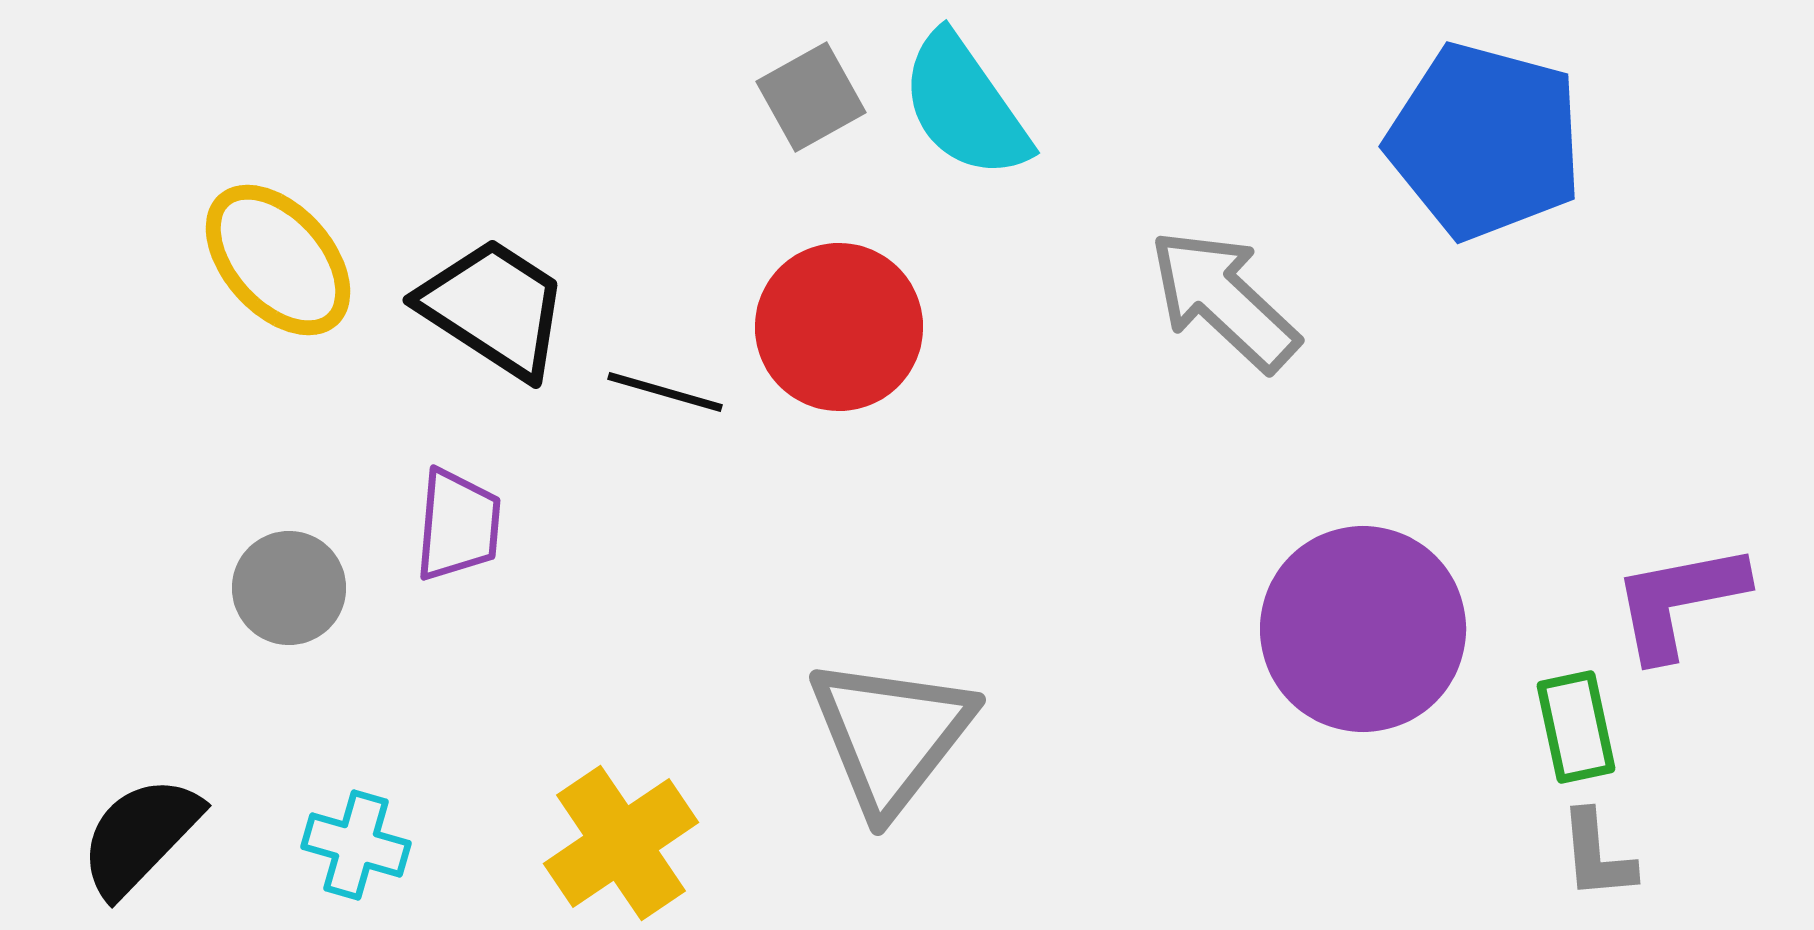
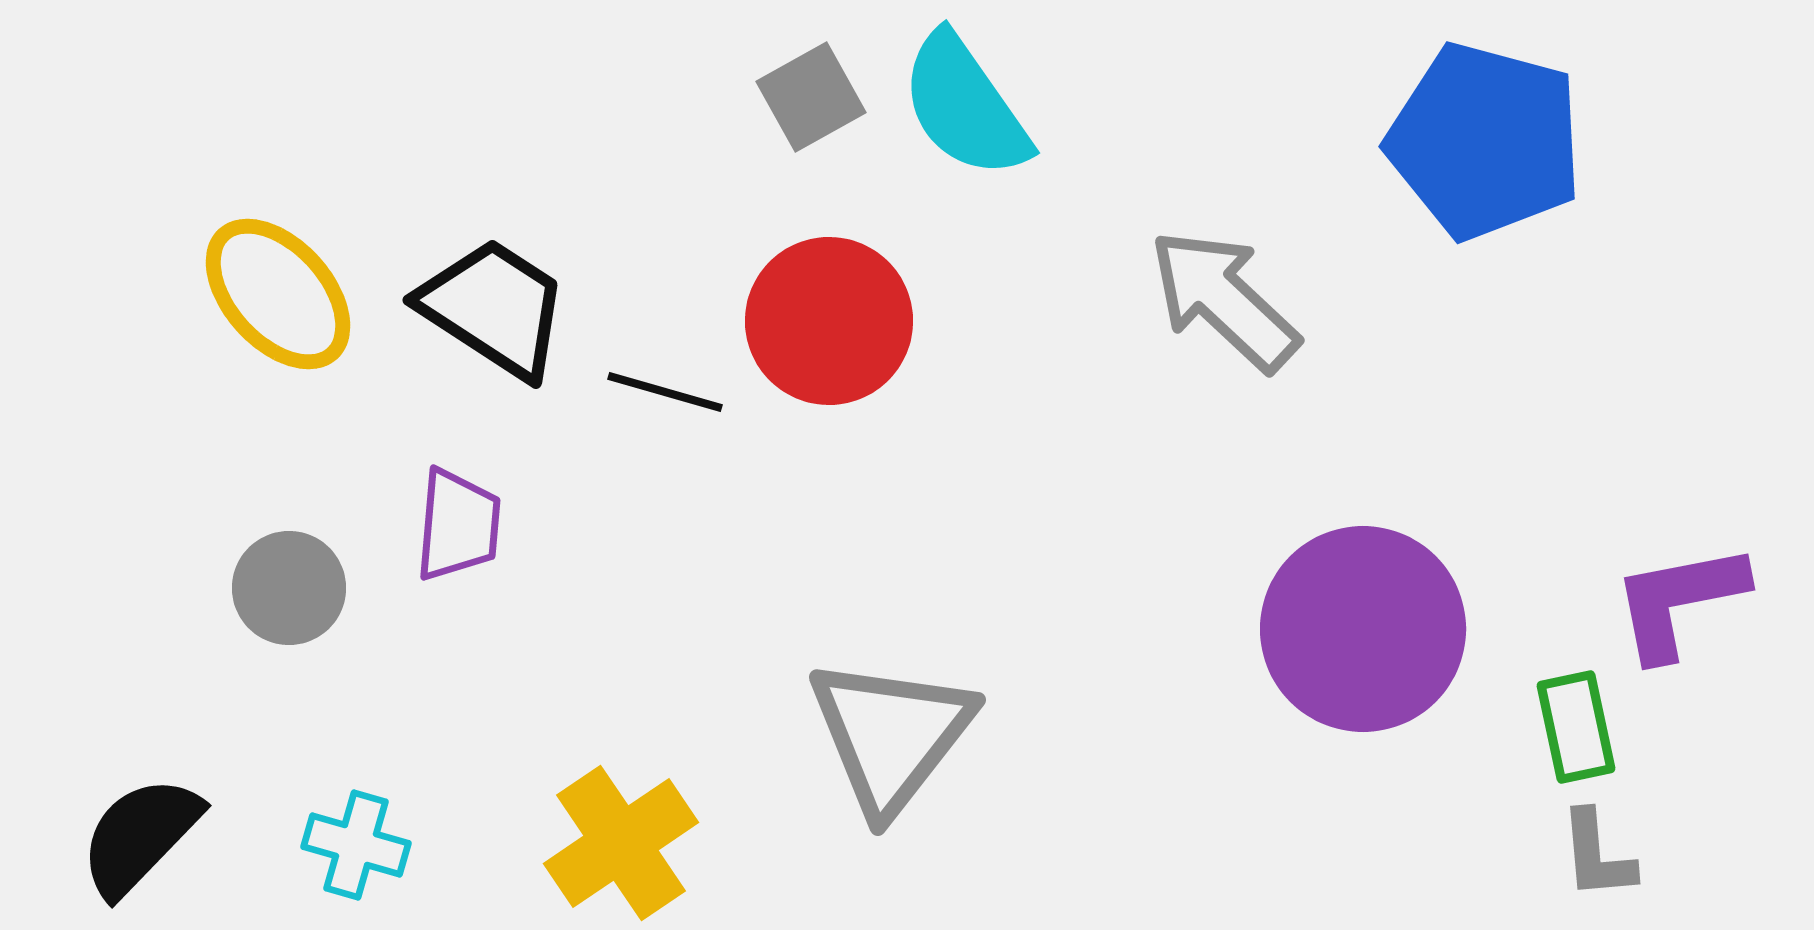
yellow ellipse: moved 34 px down
red circle: moved 10 px left, 6 px up
